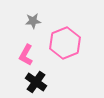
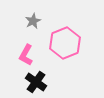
gray star: rotated 21 degrees counterclockwise
